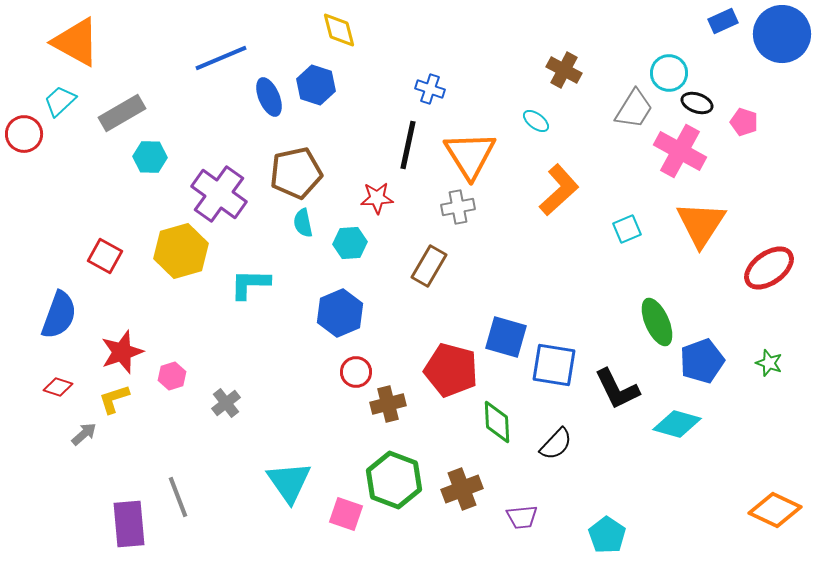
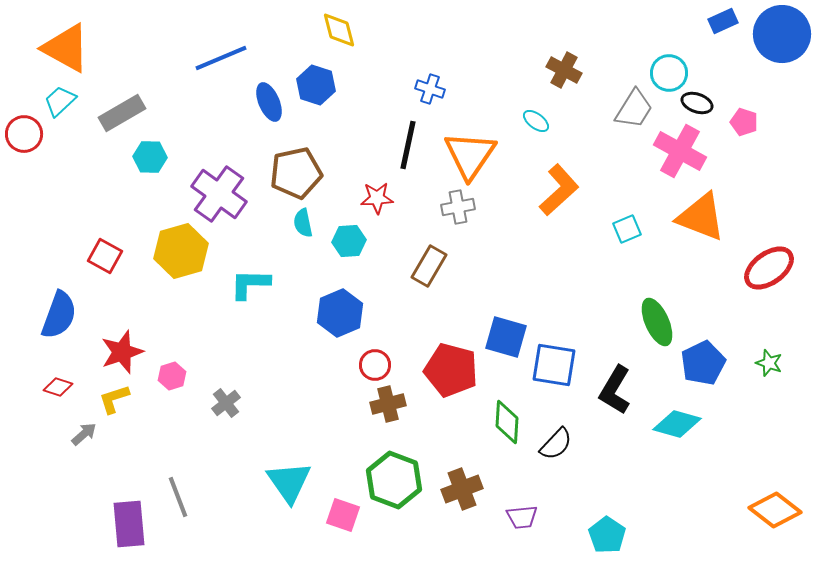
orange triangle at (76, 42): moved 10 px left, 6 px down
blue ellipse at (269, 97): moved 5 px down
orange triangle at (470, 155): rotated 6 degrees clockwise
orange triangle at (701, 224): moved 7 px up; rotated 42 degrees counterclockwise
cyan hexagon at (350, 243): moved 1 px left, 2 px up
blue pentagon at (702, 361): moved 1 px right, 2 px down; rotated 6 degrees counterclockwise
red circle at (356, 372): moved 19 px right, 7 px up
black L-shape at (617, 389): moved 2 px left, 1 px down; rotated 57 degrees clockwise
green diamond at (497, 422): moved 10 px right; rotated 6 degrees clockwise
orange diamond at (775, 510): rotated 12 degrees clockwise
pink square at (346, 514): moved 3 px left, 1 px down
